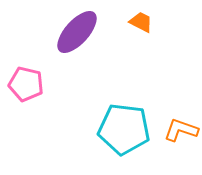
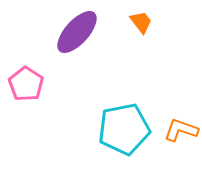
orange trapezoid: rotated 25 degrees clockwise
pink pentagon: rotated 20 degrees clockwise
cyan pentagon: rotated 18 degrees counterclockwise
